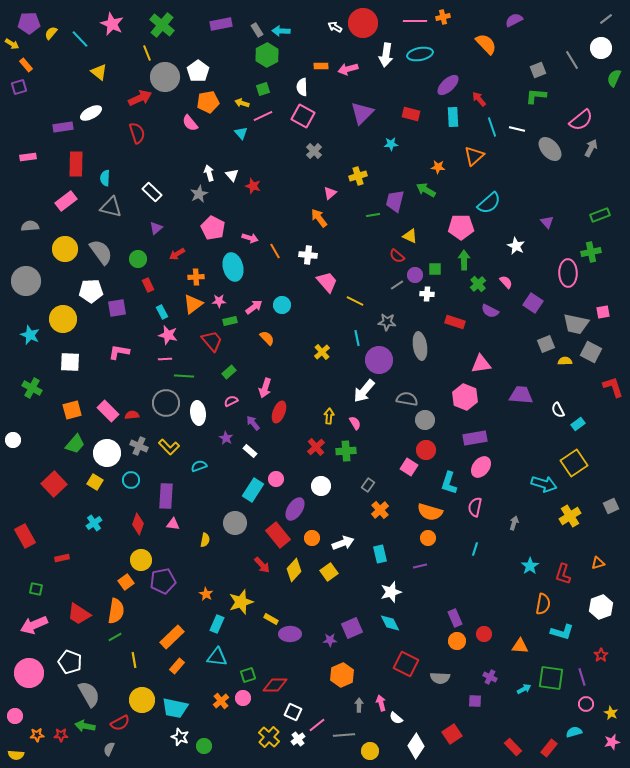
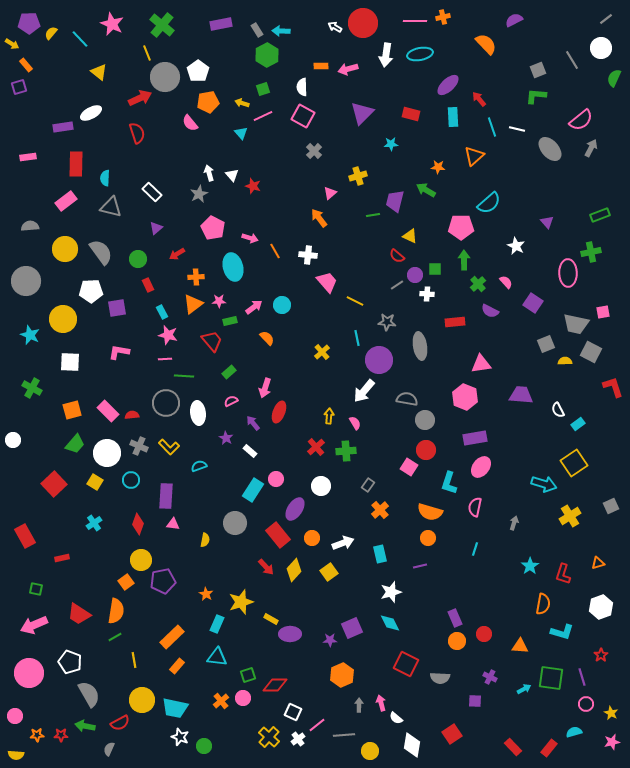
red rectangle at (455, 322): rotated 24 degrees counterclockwise
red arrow at (262, 565): moved 4 px right, 2 px down
white diamond at (416, 746): moved 4 px left, 1 px up; rotated 25 degrees counterclockwise
